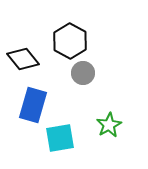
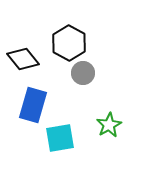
black hexagon: moved 1 px left, 2 px down
